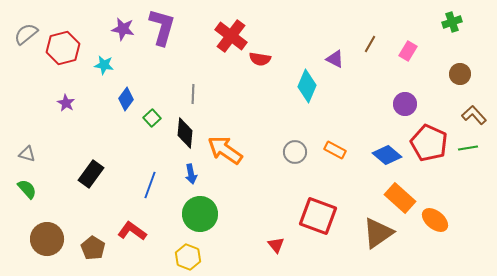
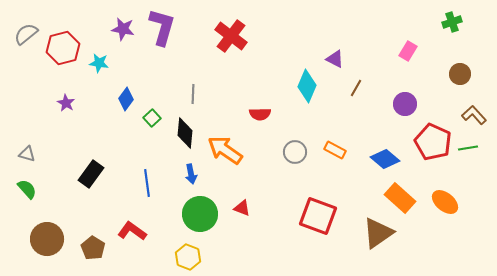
brown line at (370, 44): moved 14 px left, 44 px down
red semicircle at (260, 59): moved 55 px down; rotated 10 degrees counterclockwise
cyan star at (104, 65): moved 5 px left, 2 px up
red pentagon at (429, 143): moved 4 px right, 1 px up
blue diamond at (387, 155): moved 2 px left, 4 px down
blue line at (150, 185): moved 3 px left, 2 px up; rotated 28 degrees counterclockwise
orange ellipse at (435, 220): moved 10 px right, 18 px up
red triangle at (276, 245): moved 34 px left, 37 px up; rotated 30 degrees counterclockwise
